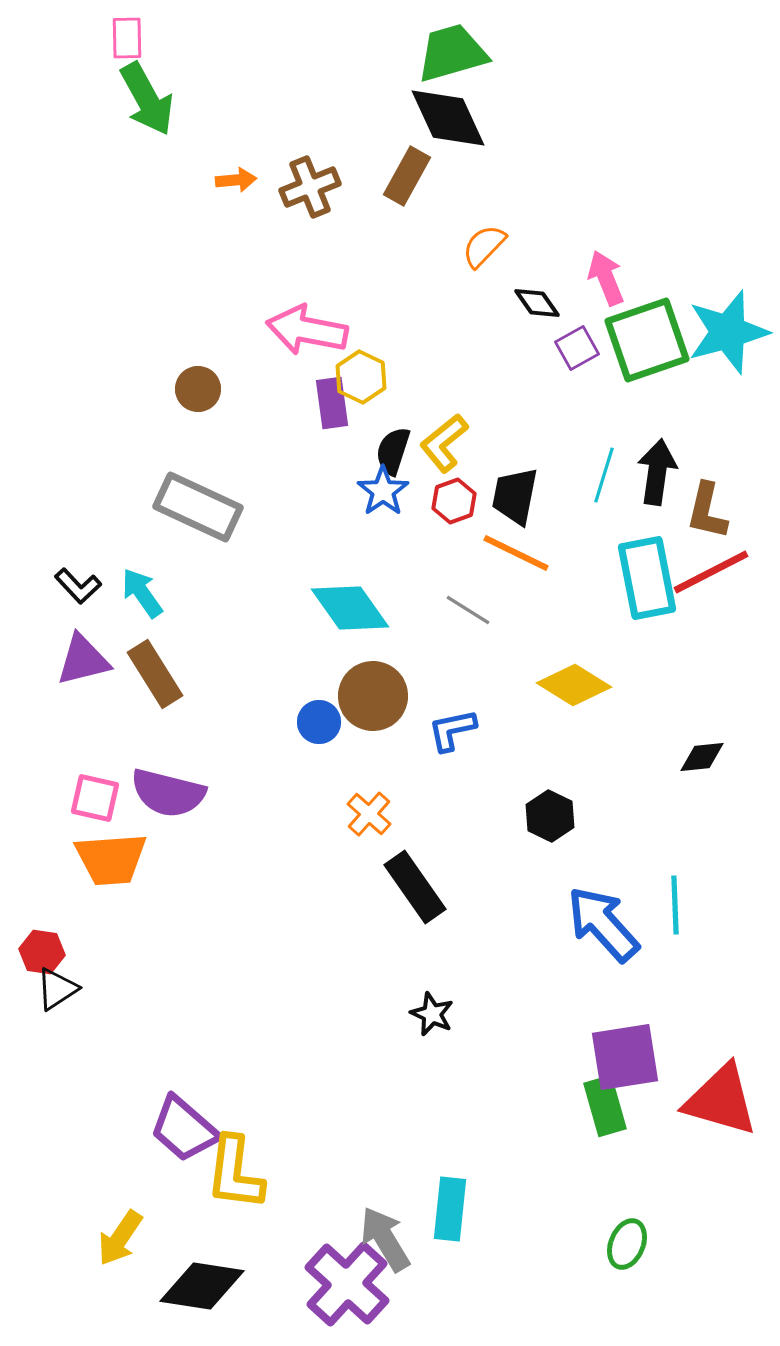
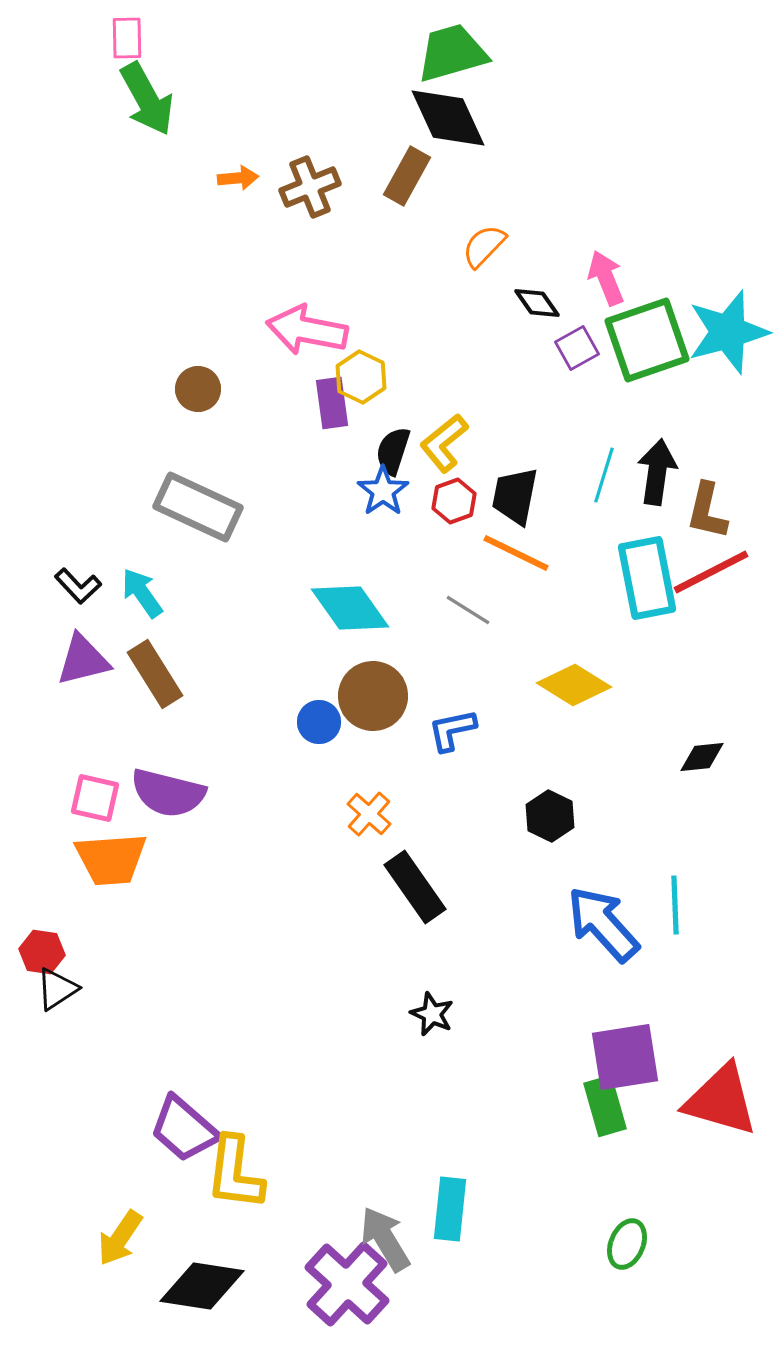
orange arrow at (236, 180): moved 2 px right, 2 px up
